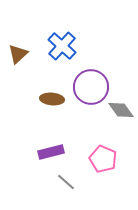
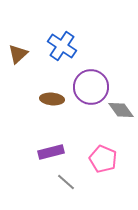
blue cross: rotated 8 degrees counterclockwise
